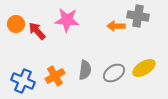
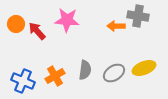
yellow ellipse: rotated 10 degrees clockwise
